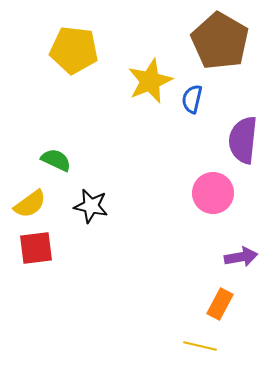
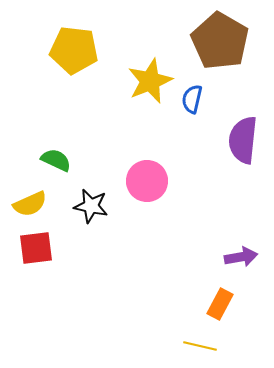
pink circle: moved 66 px left, 12 px up
yellow semicircle: rotated 12 degrees clockwise
